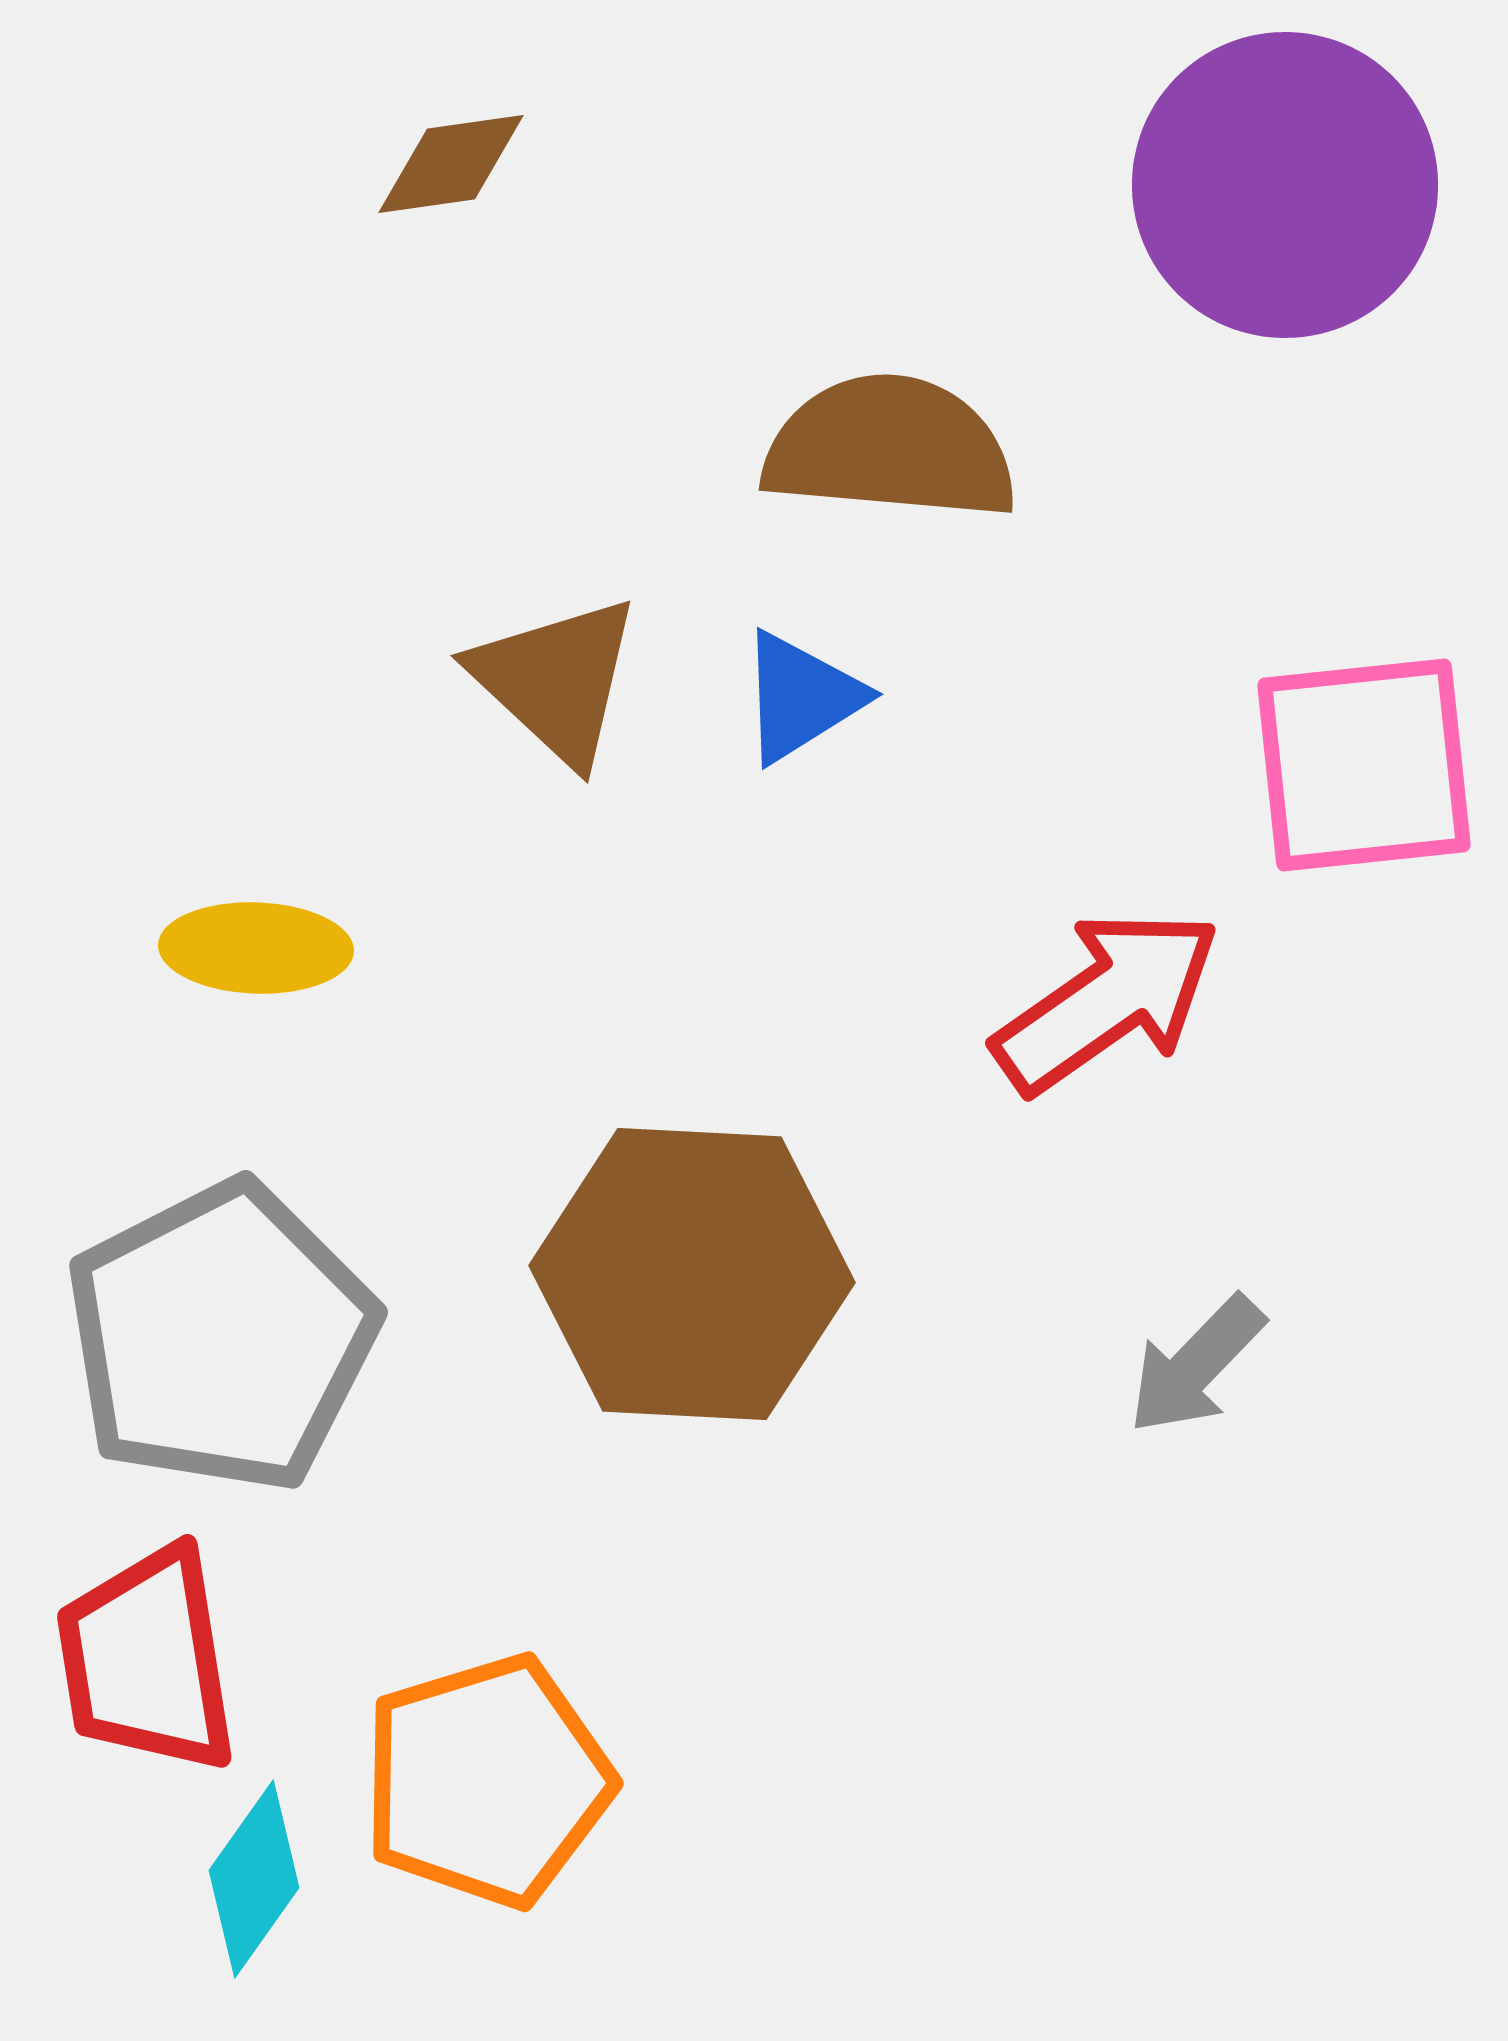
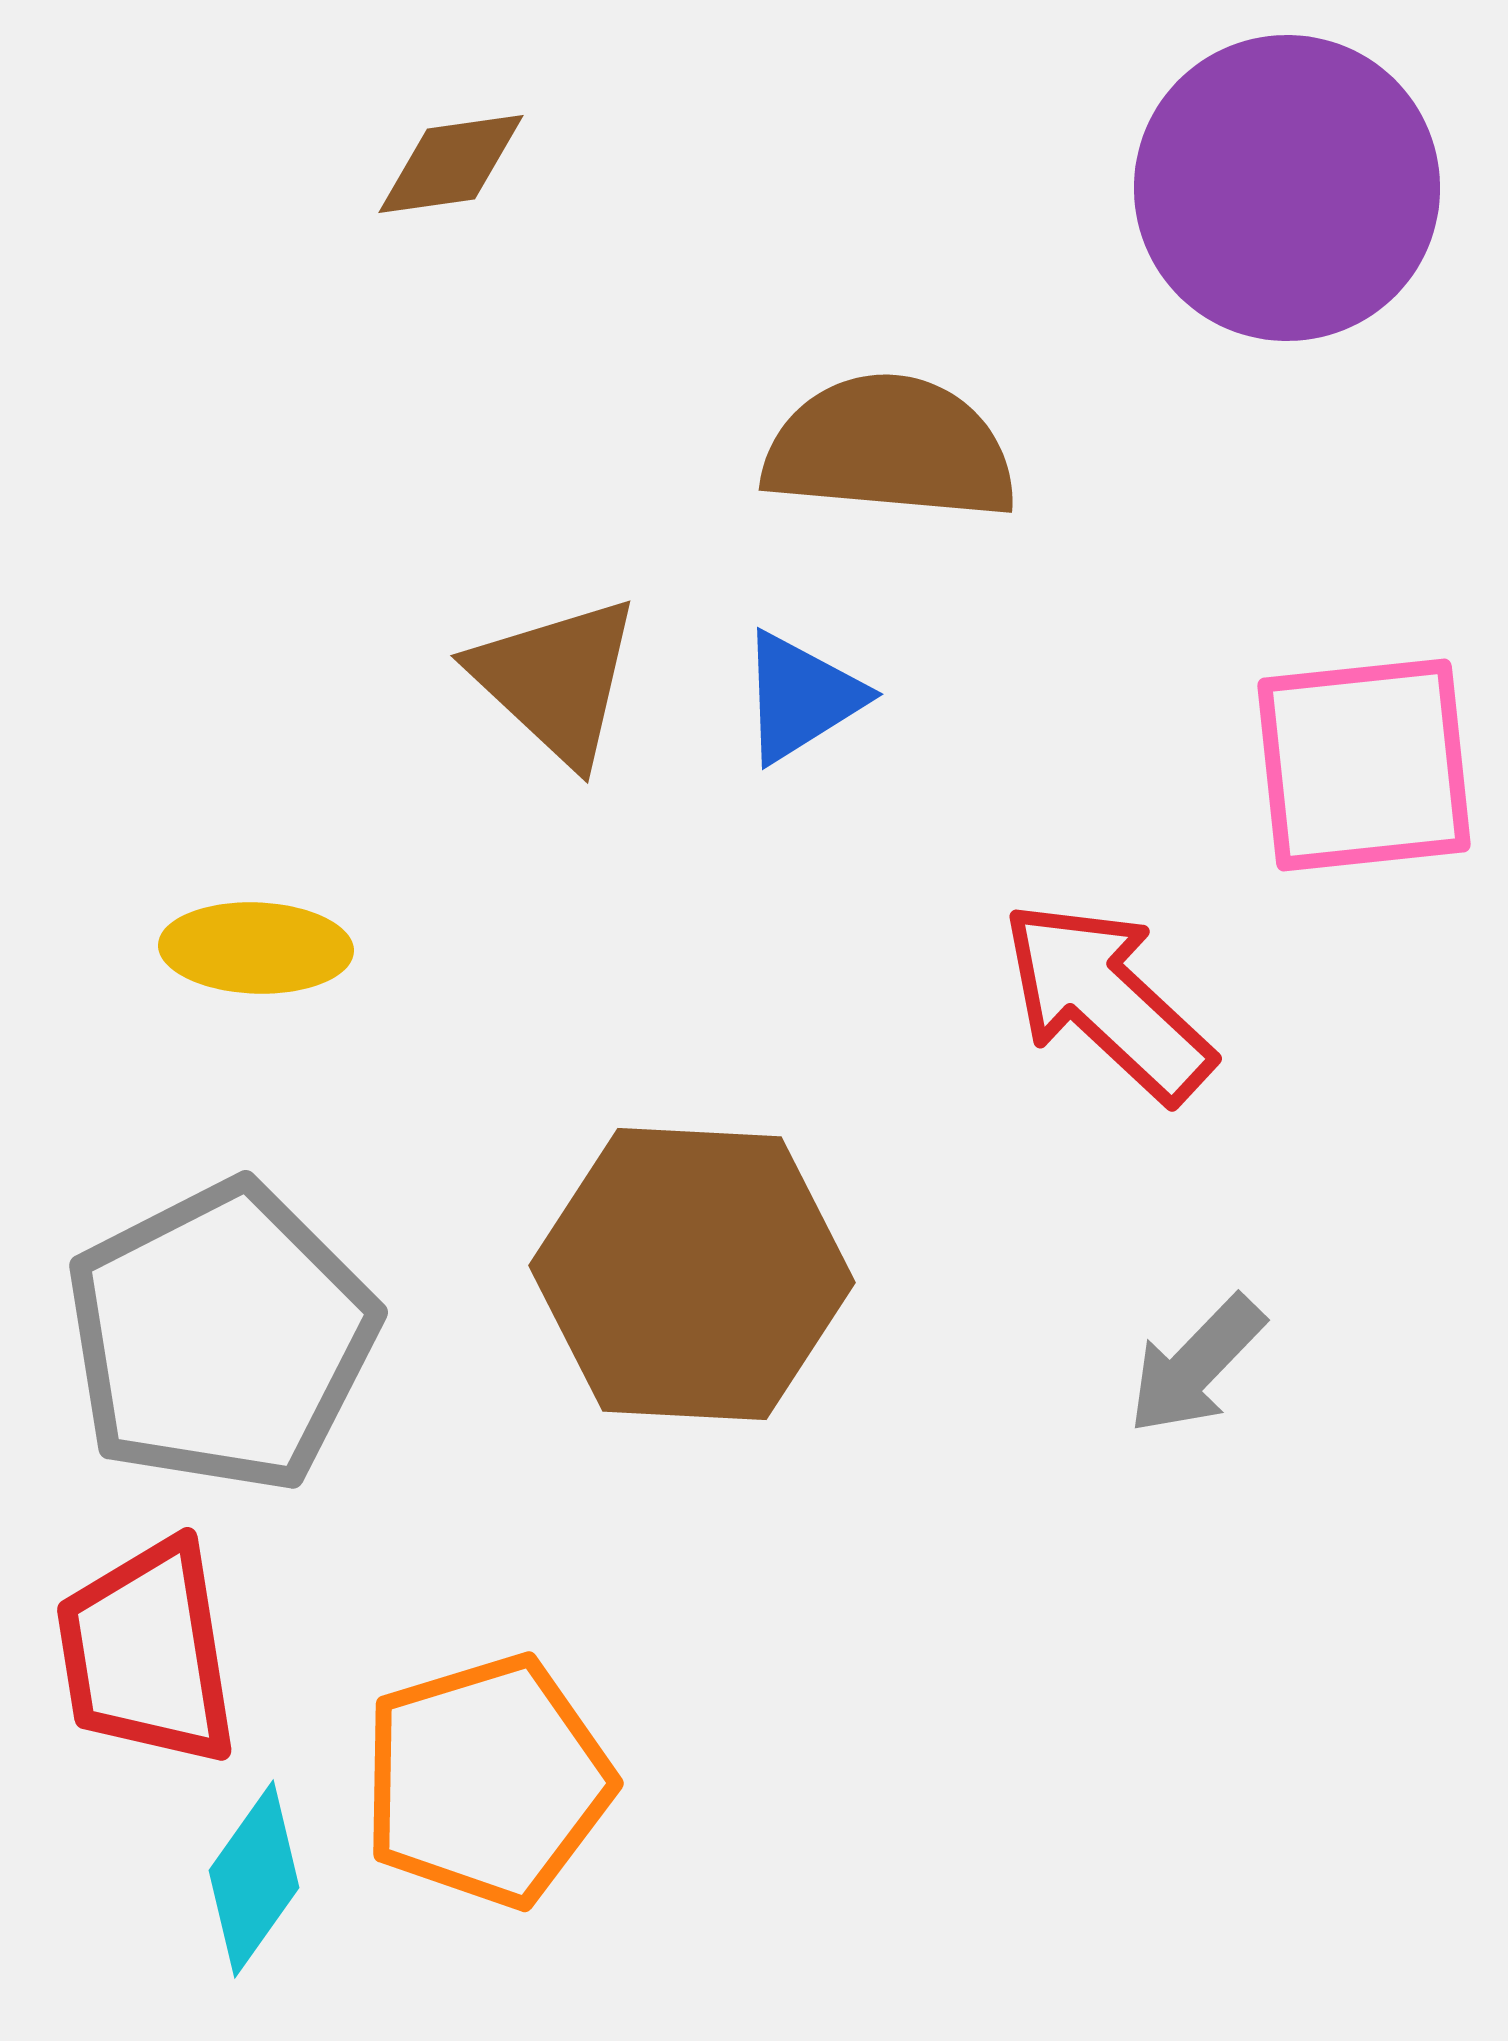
purple circle: moved 2 px right, 3 px down
red arrow: rotated 102 degrees counterclockwise
red trapezoid: moved 7 px up
